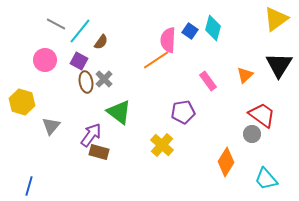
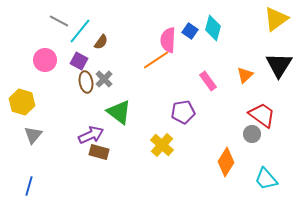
gray line: moved 3 px right, 3 px up
gray triangle: moved 18 px left, 9 px down
purple arrow: rotated 30 degrees clockwise
